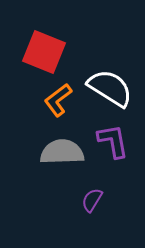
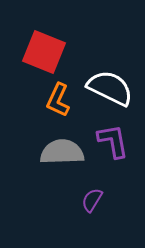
white semicircle: rotated 6 degrees counterclockwise
orange L-shape: rotated 28 degrees counterclockwise
